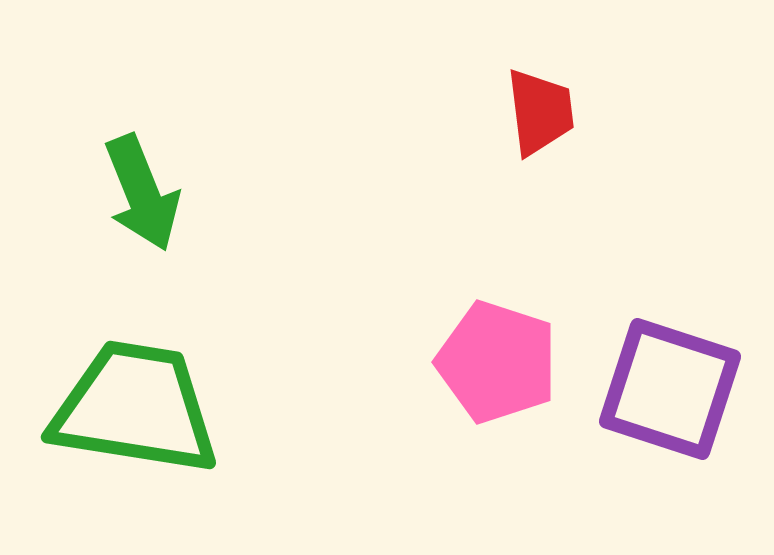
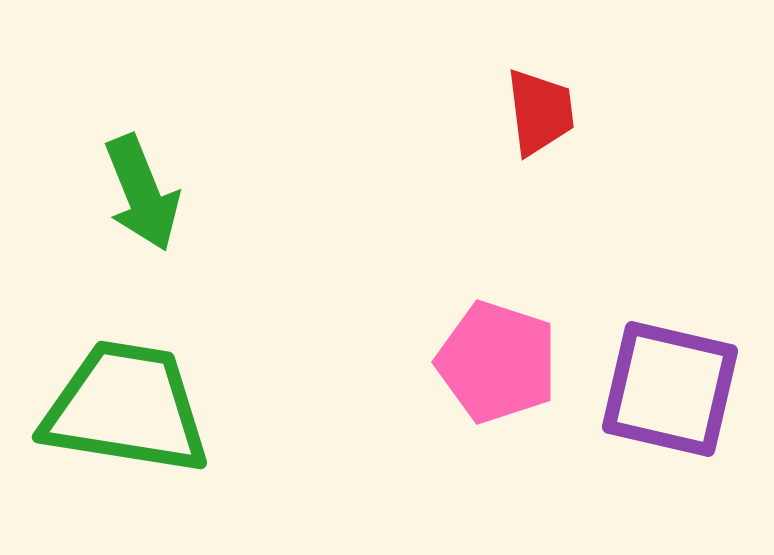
purple square: rotated 5 degrees counterclockwise
green trapezoid: moved 9 px left
